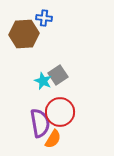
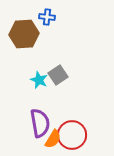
blue cross: moved 3 px right, 1 px up
cyan star: moved 4 px left, 1 px up
red circle: moved 12 px right, 23 px down
